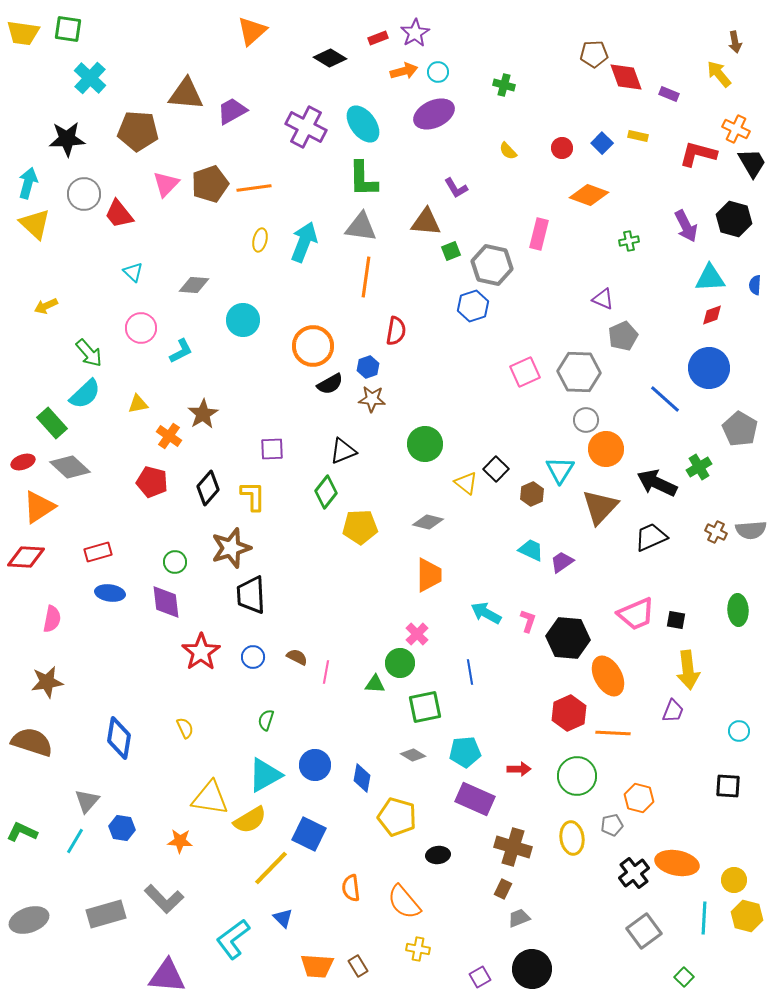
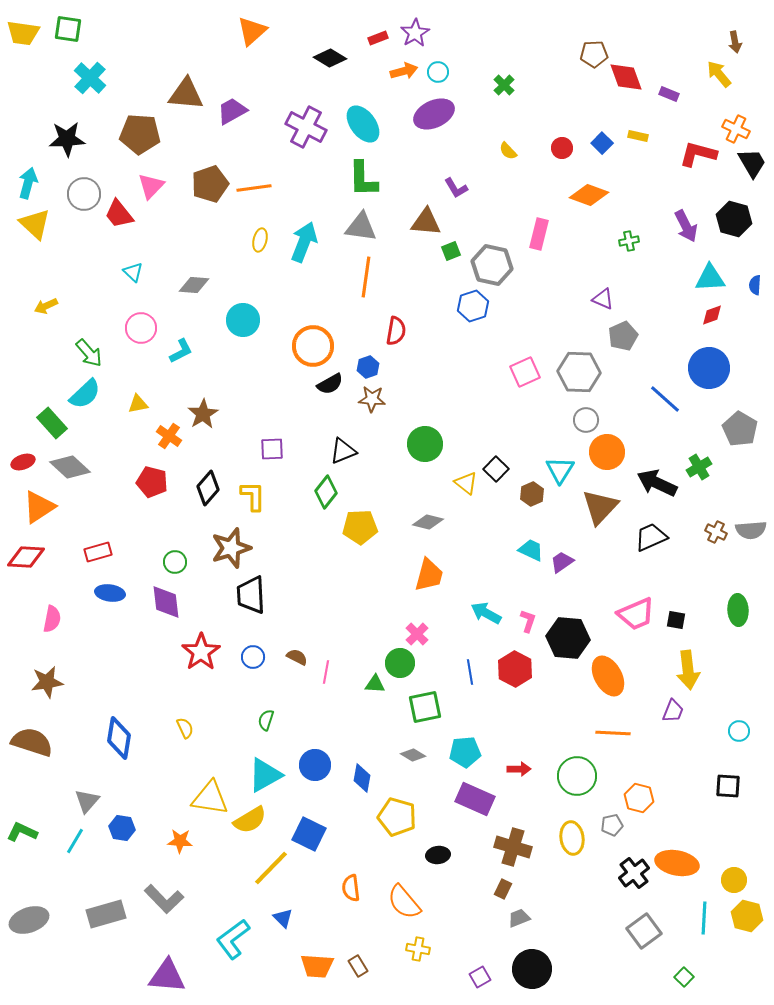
green cross at (504, 85): rotated 30 degrees clockwise
brown pentagon at (138, 131): moved 2 px right, 3 px down
pink triangle at (166, 184): moved 15 px left, 2 px down
orange circle at (606, 449): moved 1 px right, 3 px down
orange trapezoid at (429, 575): rotated 15 degrees clockwise
red hexagon at (569, 713): moved 54 px left, 44 px up; rotated 8 degrees counterclockwise
